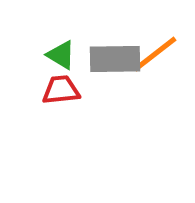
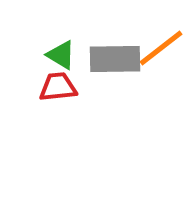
orange line: moved 6 px right, 6 px up
red trapezoid: moved 3 px left, 3 px up
